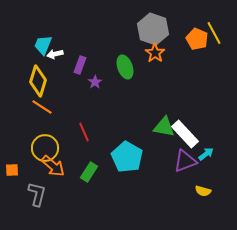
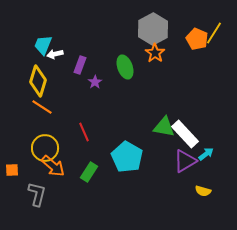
gray hexagon: rotated 12 degrees clockwise
yellow line: rotated 60 degrees clockwise
purple triangle: rotated 10 degrees counterclockwise
